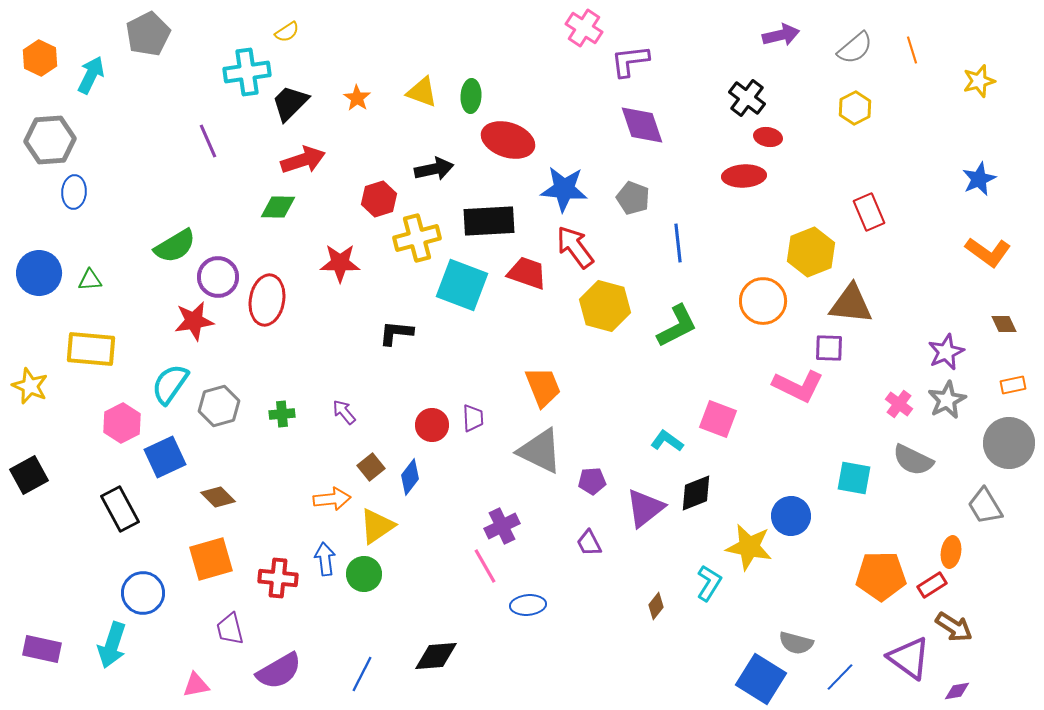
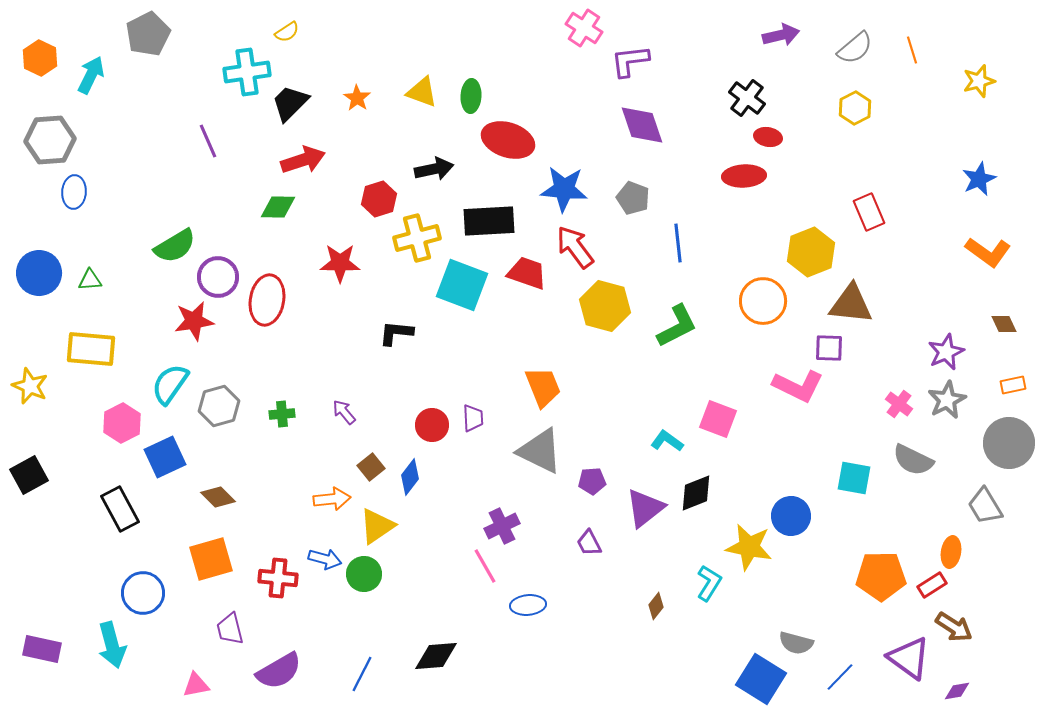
blue arrow at (325, 559): rotated 112 degrees clockwise
cyan arrow at (112, 645): rotated 33 degrees counterclockwise
